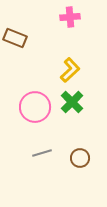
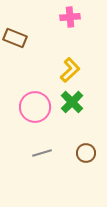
brown circle: moved 6 px right, 5 px up
